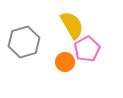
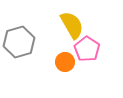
gray hexagon: moved 5 px left
pink pentagon: rotated 10 degrees counterclockwise
